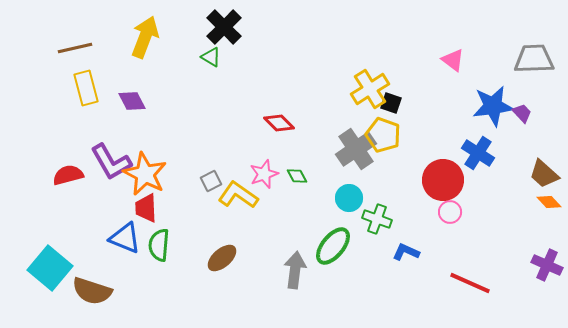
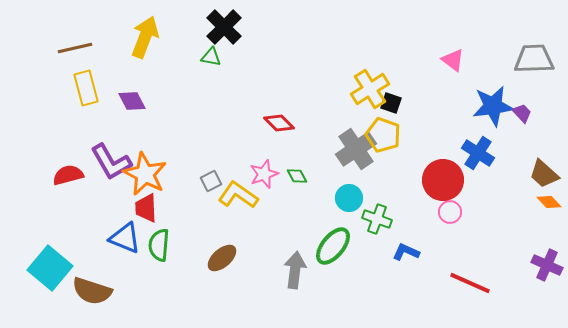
green triangle: rotated 20 degrees counterclockwise
